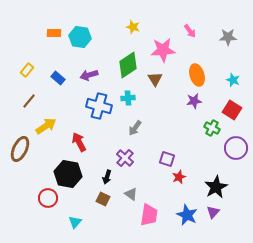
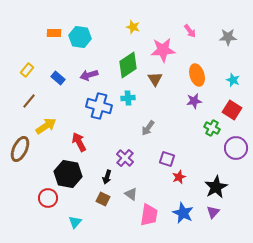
gray arrow: moved 13 px right
blue star: moved 4 px left, 2 px up
